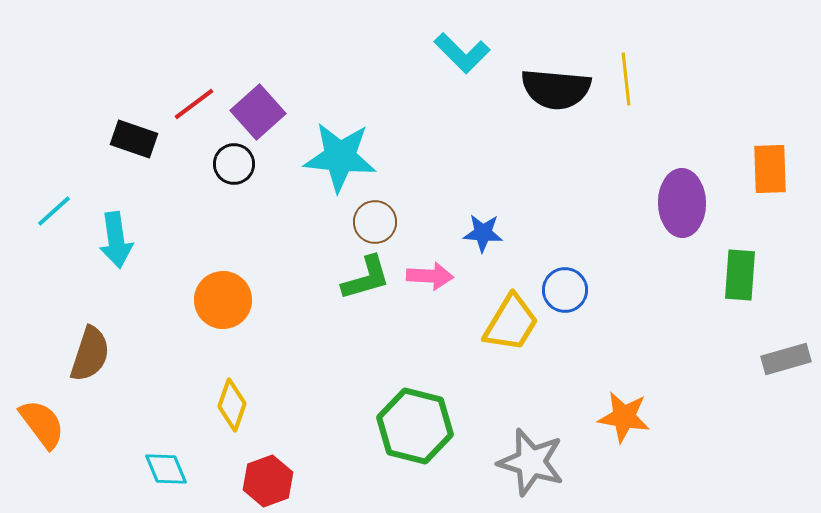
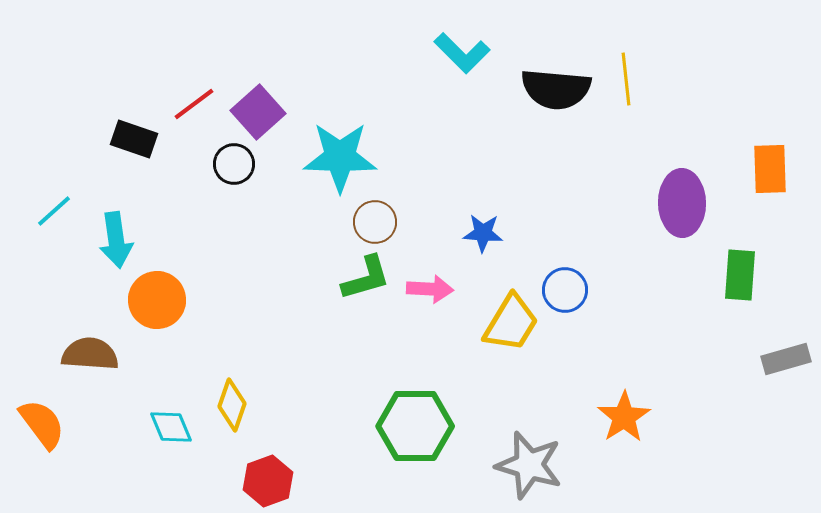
cyan star: rotated 4 degrees counterclockwise
pink arrow: moved 13 px down
orange circle: moved 66 px left
brown semicircle: rotated 104 degrees counterclockwise
orange star: rotated 30 degrees clockwise
green hexagon: rotated 14 degrees counterclockwise
gray star: moved 2 px left, 3 px down
cyan diamond: moved 5 px right, 42 px up
